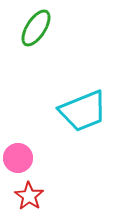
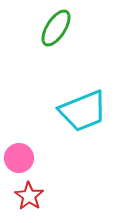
green ellipse: moved 20 px right
pink circle: moved 1 px right
